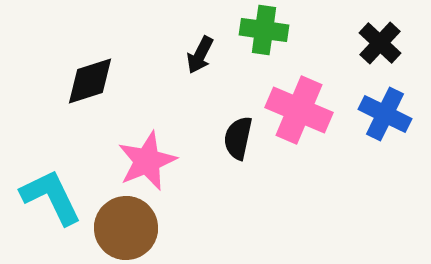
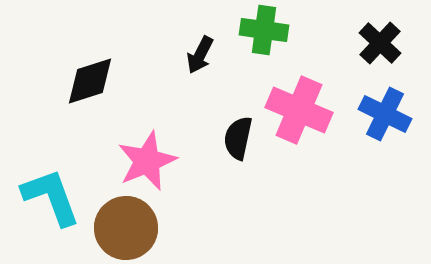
cyan L-shape: rotated 6 degrees clockwise
